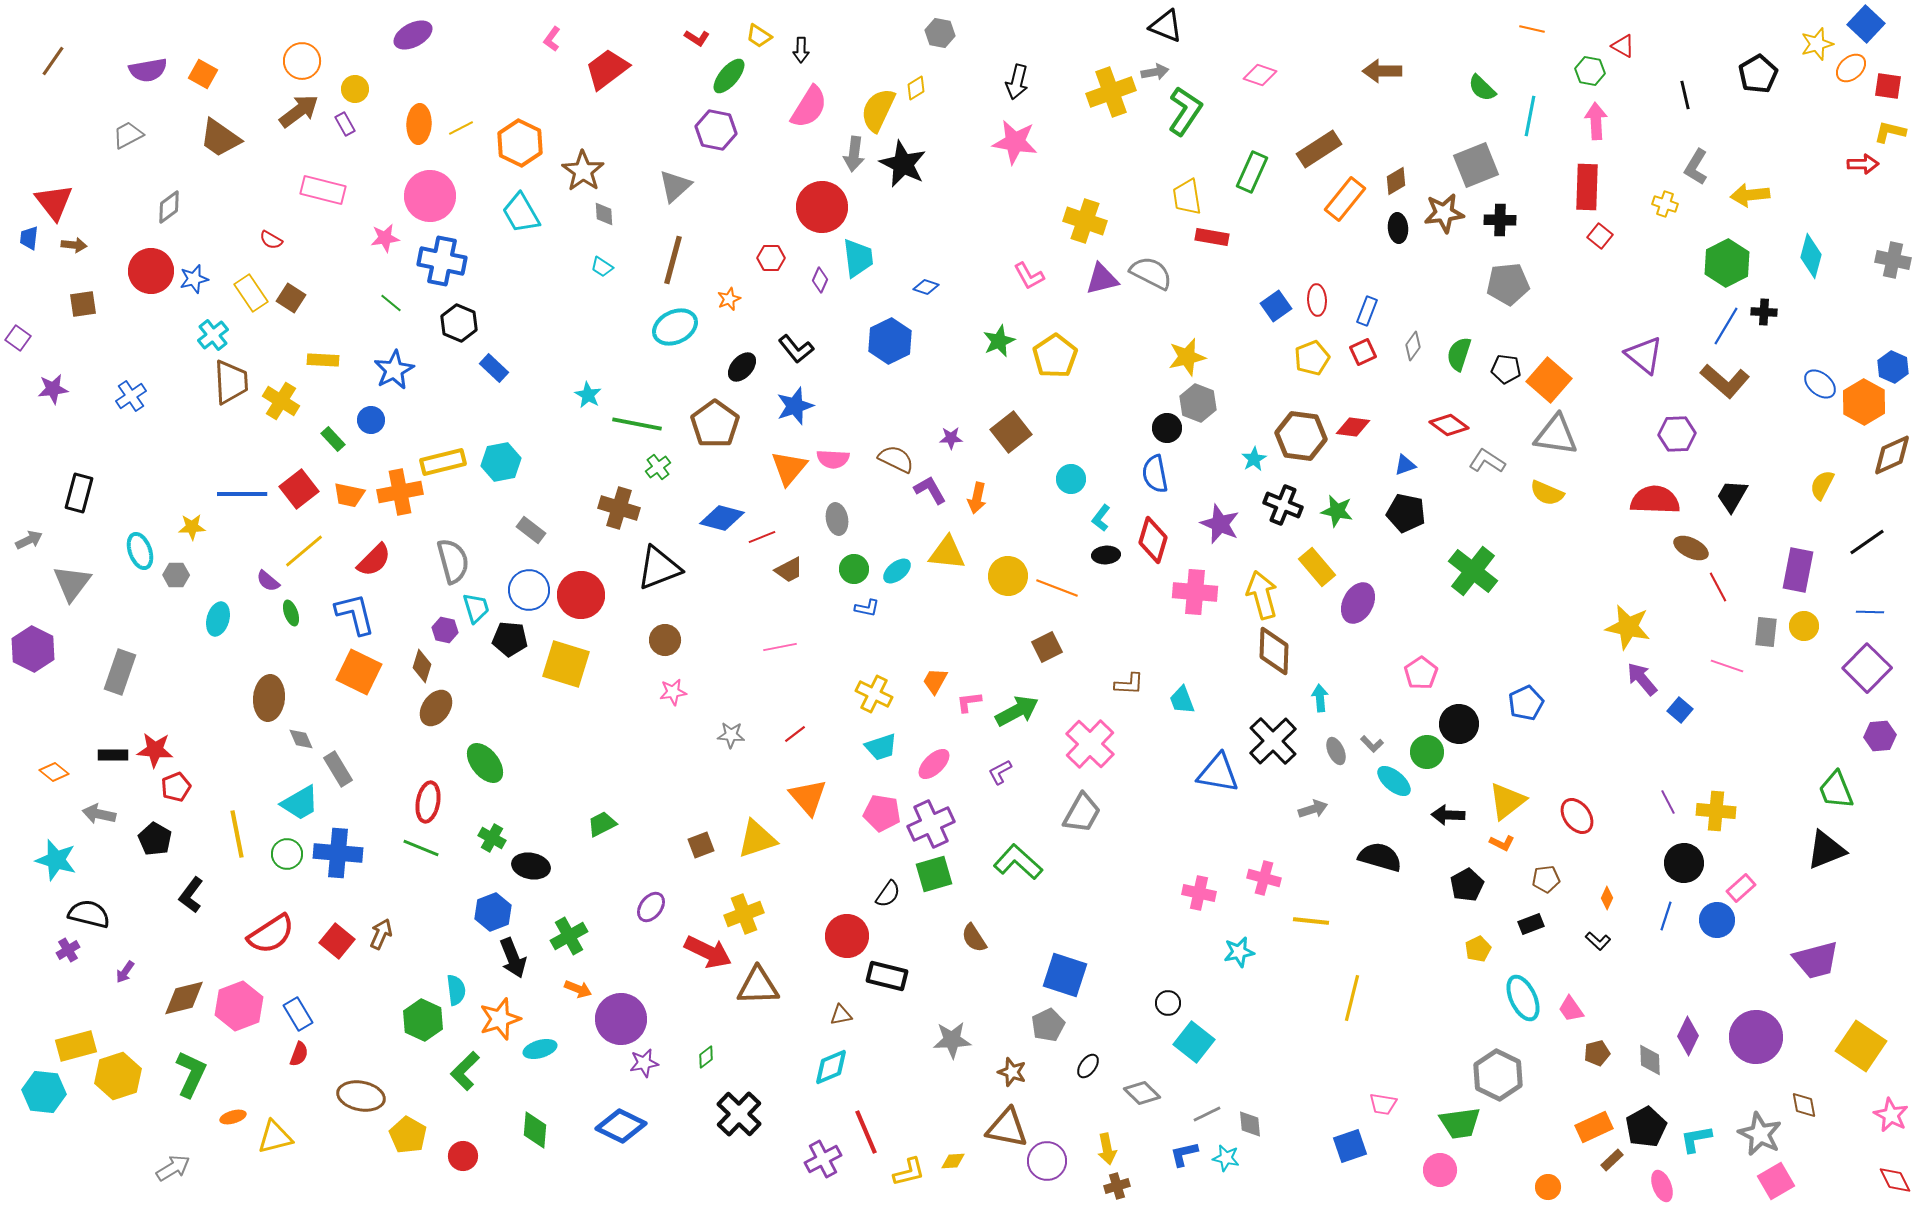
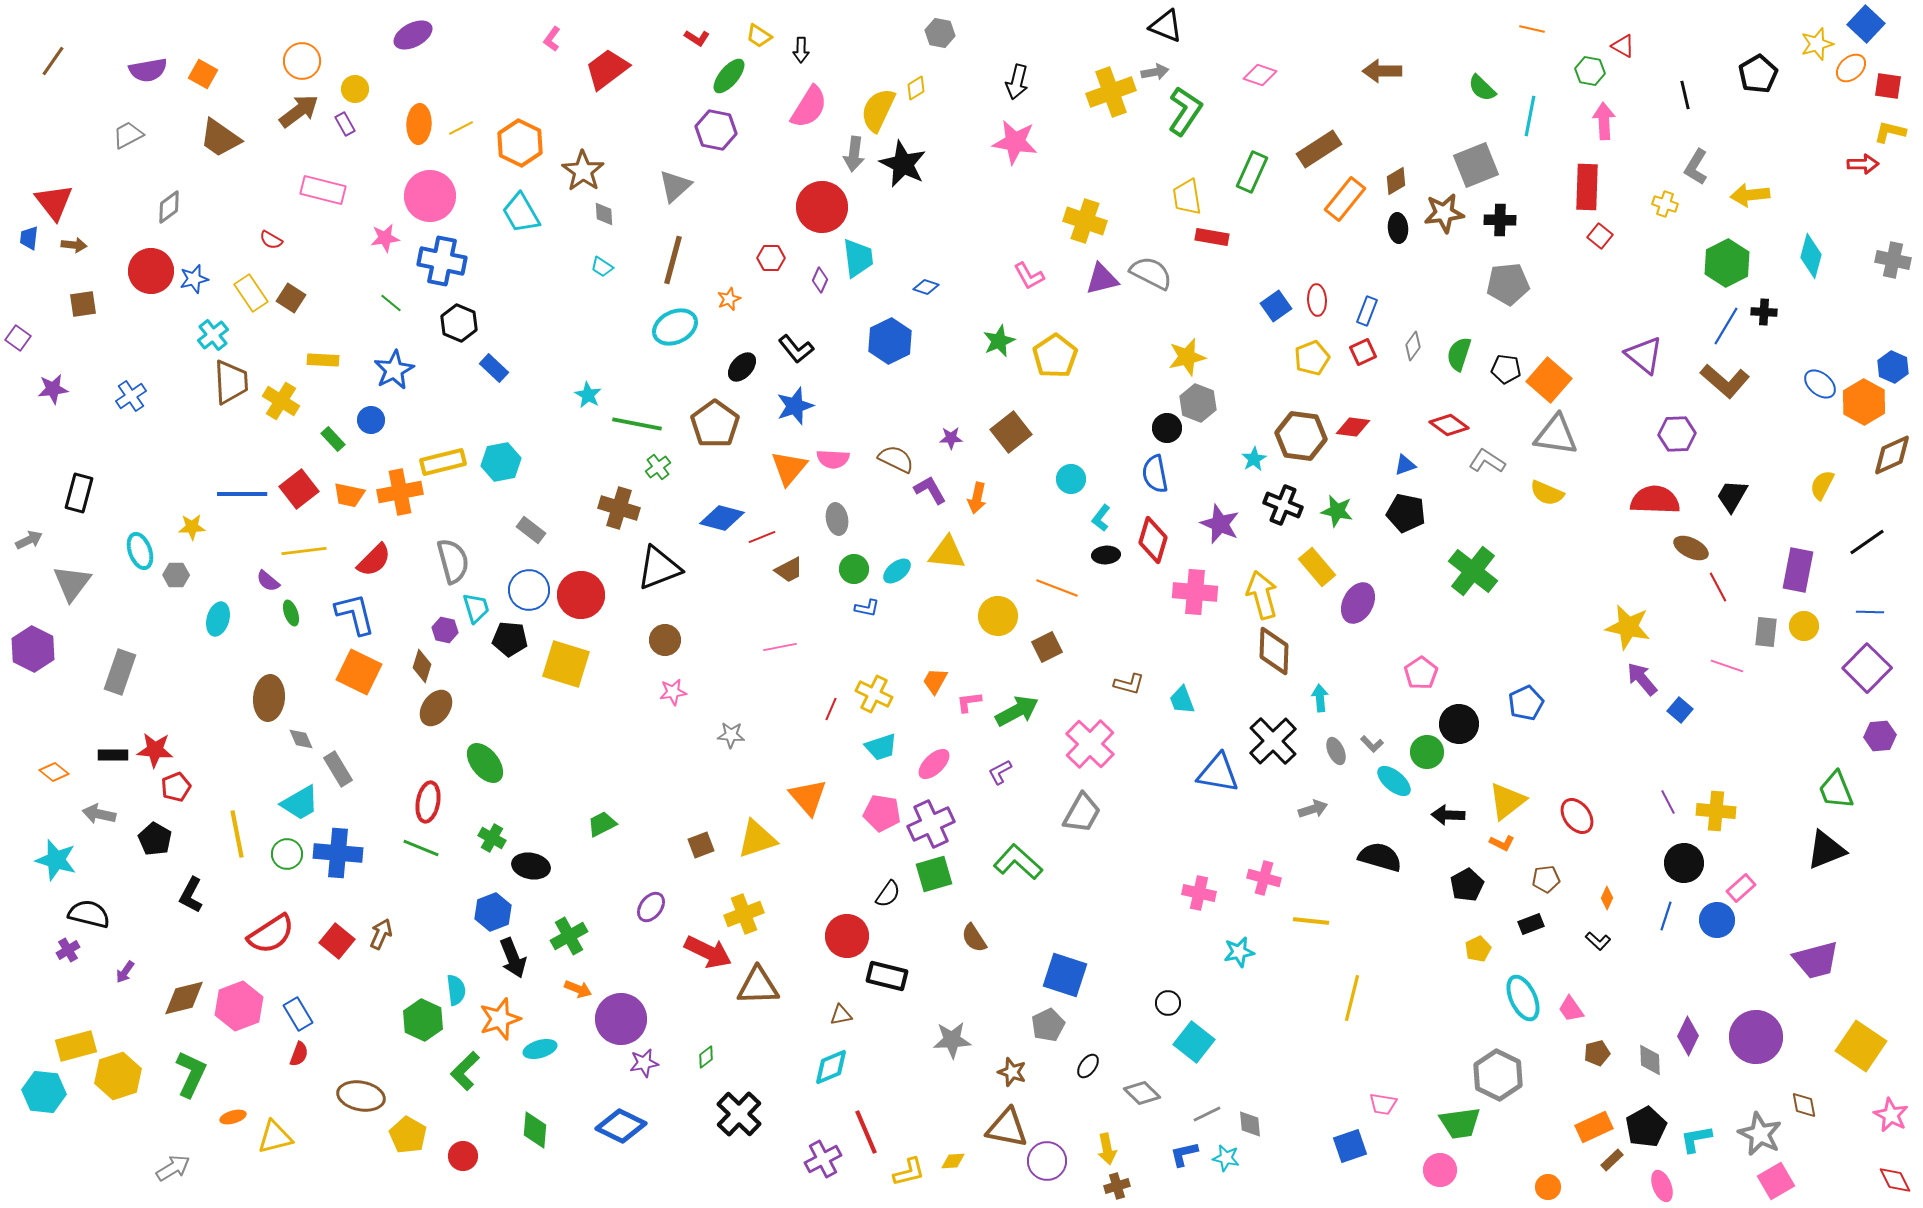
pink arrow at (1596, 121): moved 8 px right
yellow line at (304, 551): rotated 33 degrees clockwise
yellow circle at (1008, 576): moved 10 px left, 40 px down
brown L-shape at (1129, 684): rotated 12 degrees clockwise
red line at (795, 734): moved 36 px right, 25 px up; rotated 30 degrees counterclockwise
black L-shape at (191, 895): rotated 9 degrees counterclockwise
